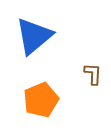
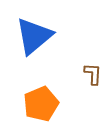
orange pentagon: moved 4 px down
